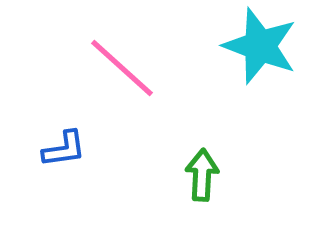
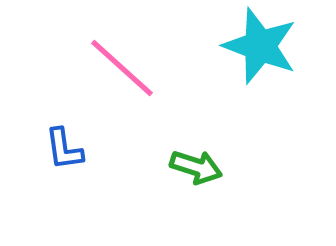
blue L-shape: rotated 90 degrees clockwise
green arrow: moved 6 px left, 8 px up; rotated 105 degrees clockwise
